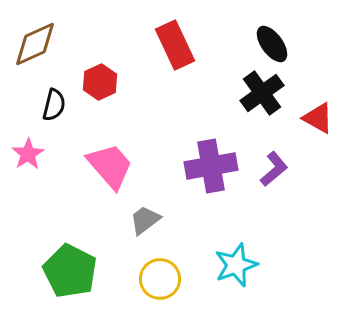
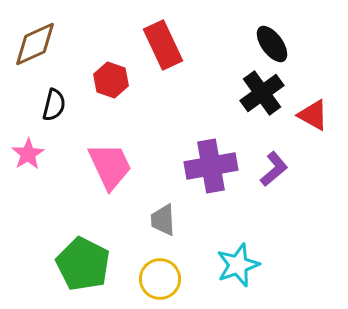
red rectangle: moved 12 px left
red hexagon: moved 11 px right, 2 px up; rotated 16 degrees counterclockwise
red triangle: moved 5 px left, 3 px up
pink trapezoid: rotated 16 degrees clockwise
gray trapezoid: moved 18 px right; rotated 56 degrees counterclockwise
cyan star: moved 2 px right
green pentagon: moved 13 px right, 7 px up
